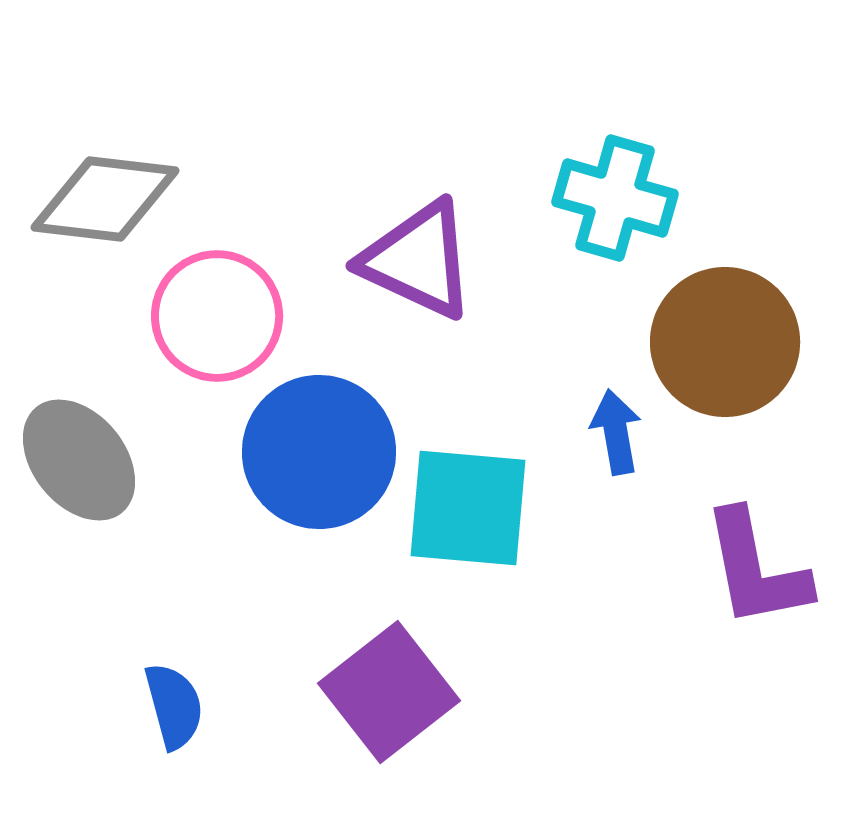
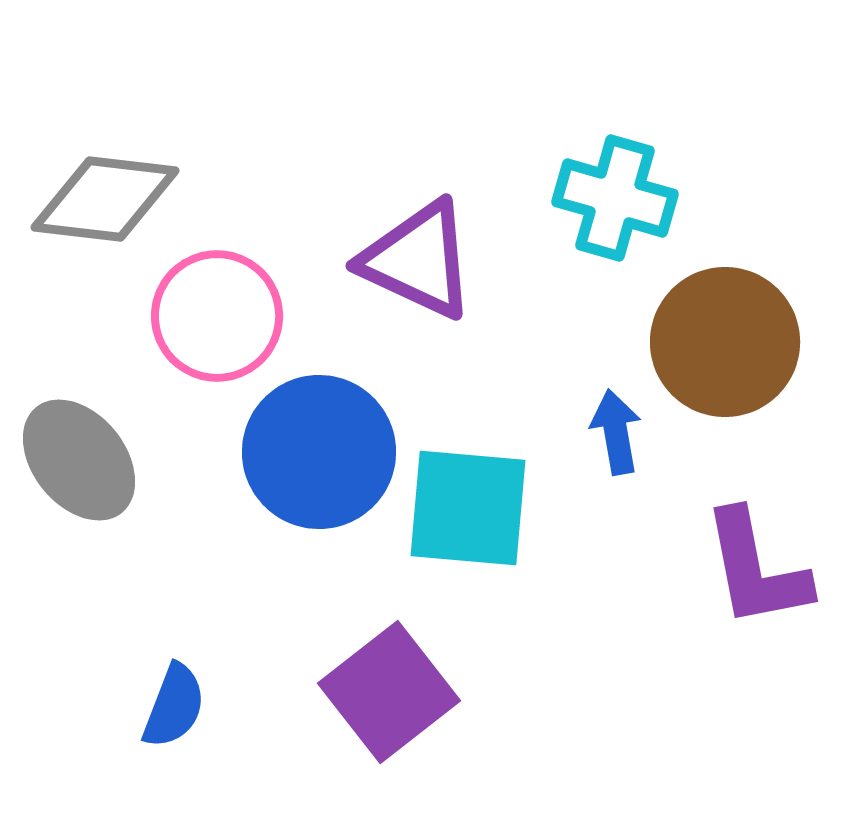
blue semicircle: rotated 36 degrees clockwise
